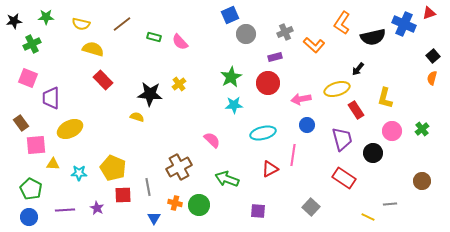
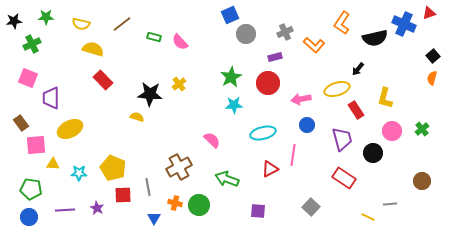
black semicircle at (373, 37): moved 2 px right, 1 px down
green pentagon at (31, 189): rotated 20 degrees counterclockwise
